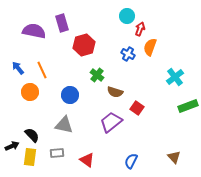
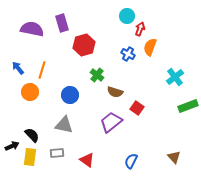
purple semicircle: moved 2 px left, 2 px up
orange line: rotated 42 degrees clockwise
